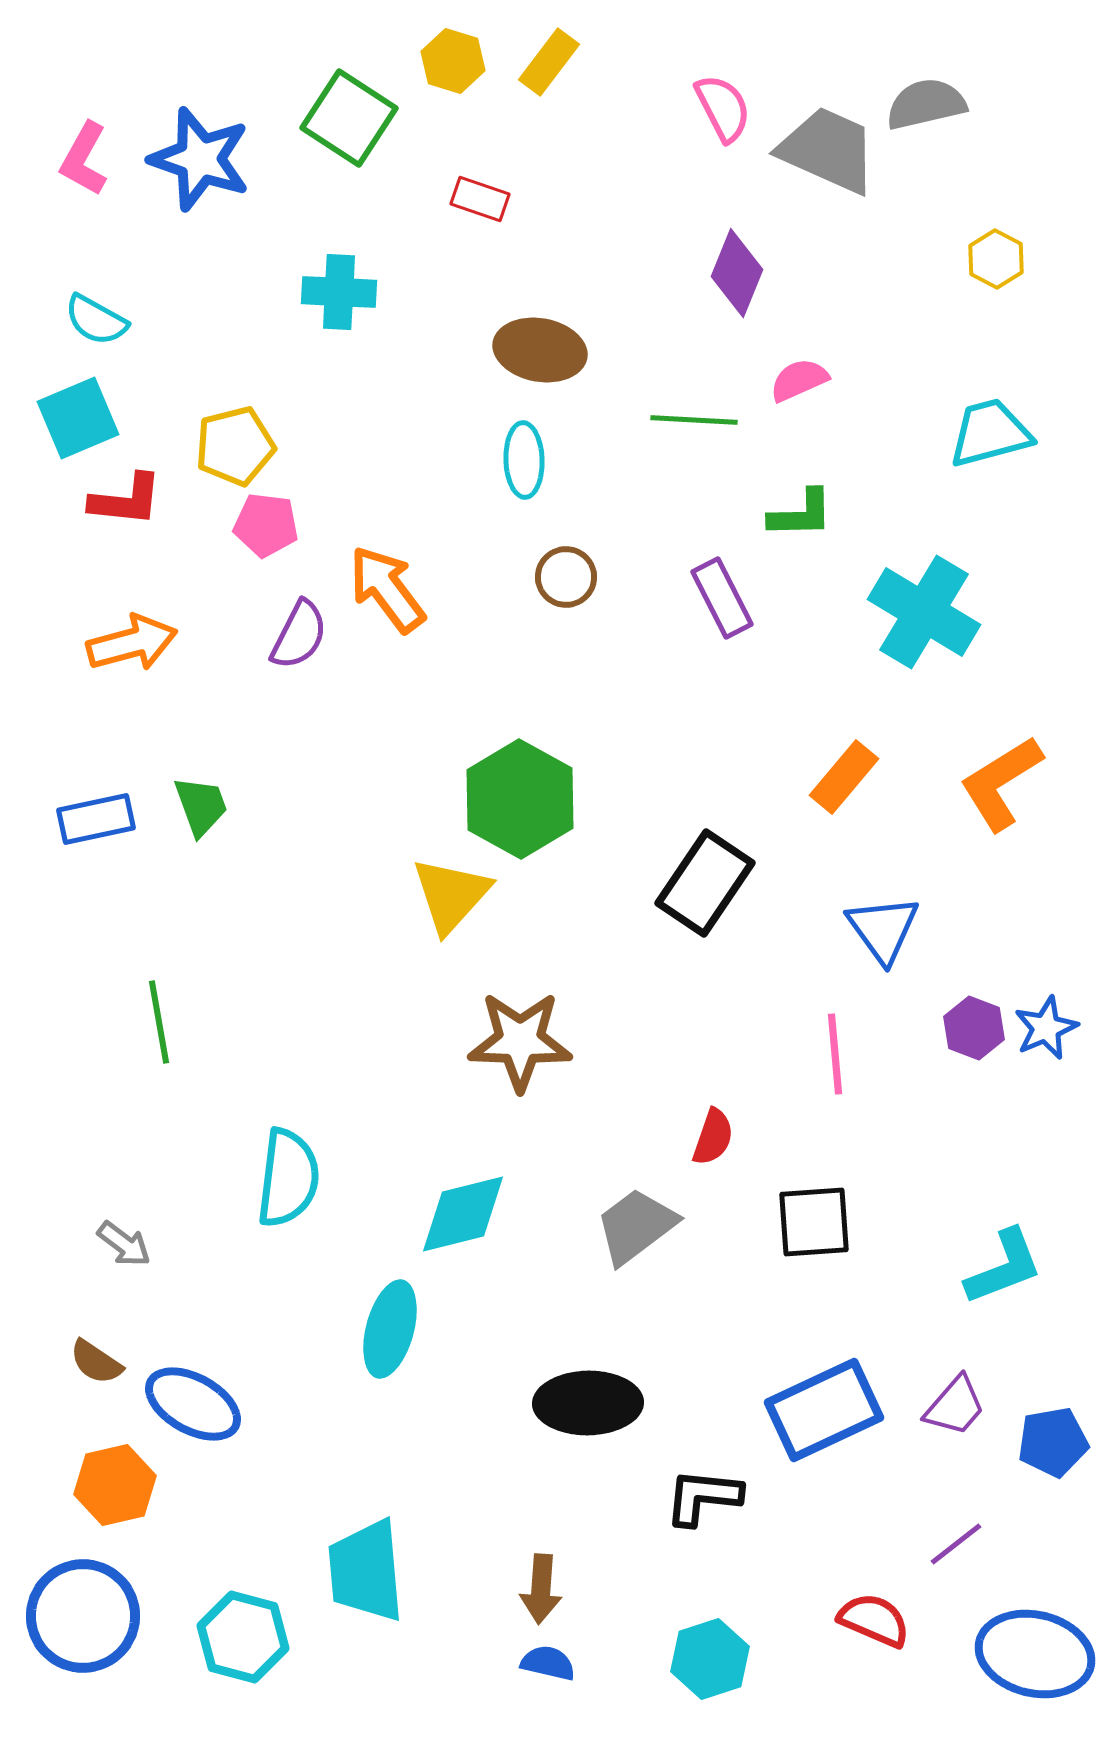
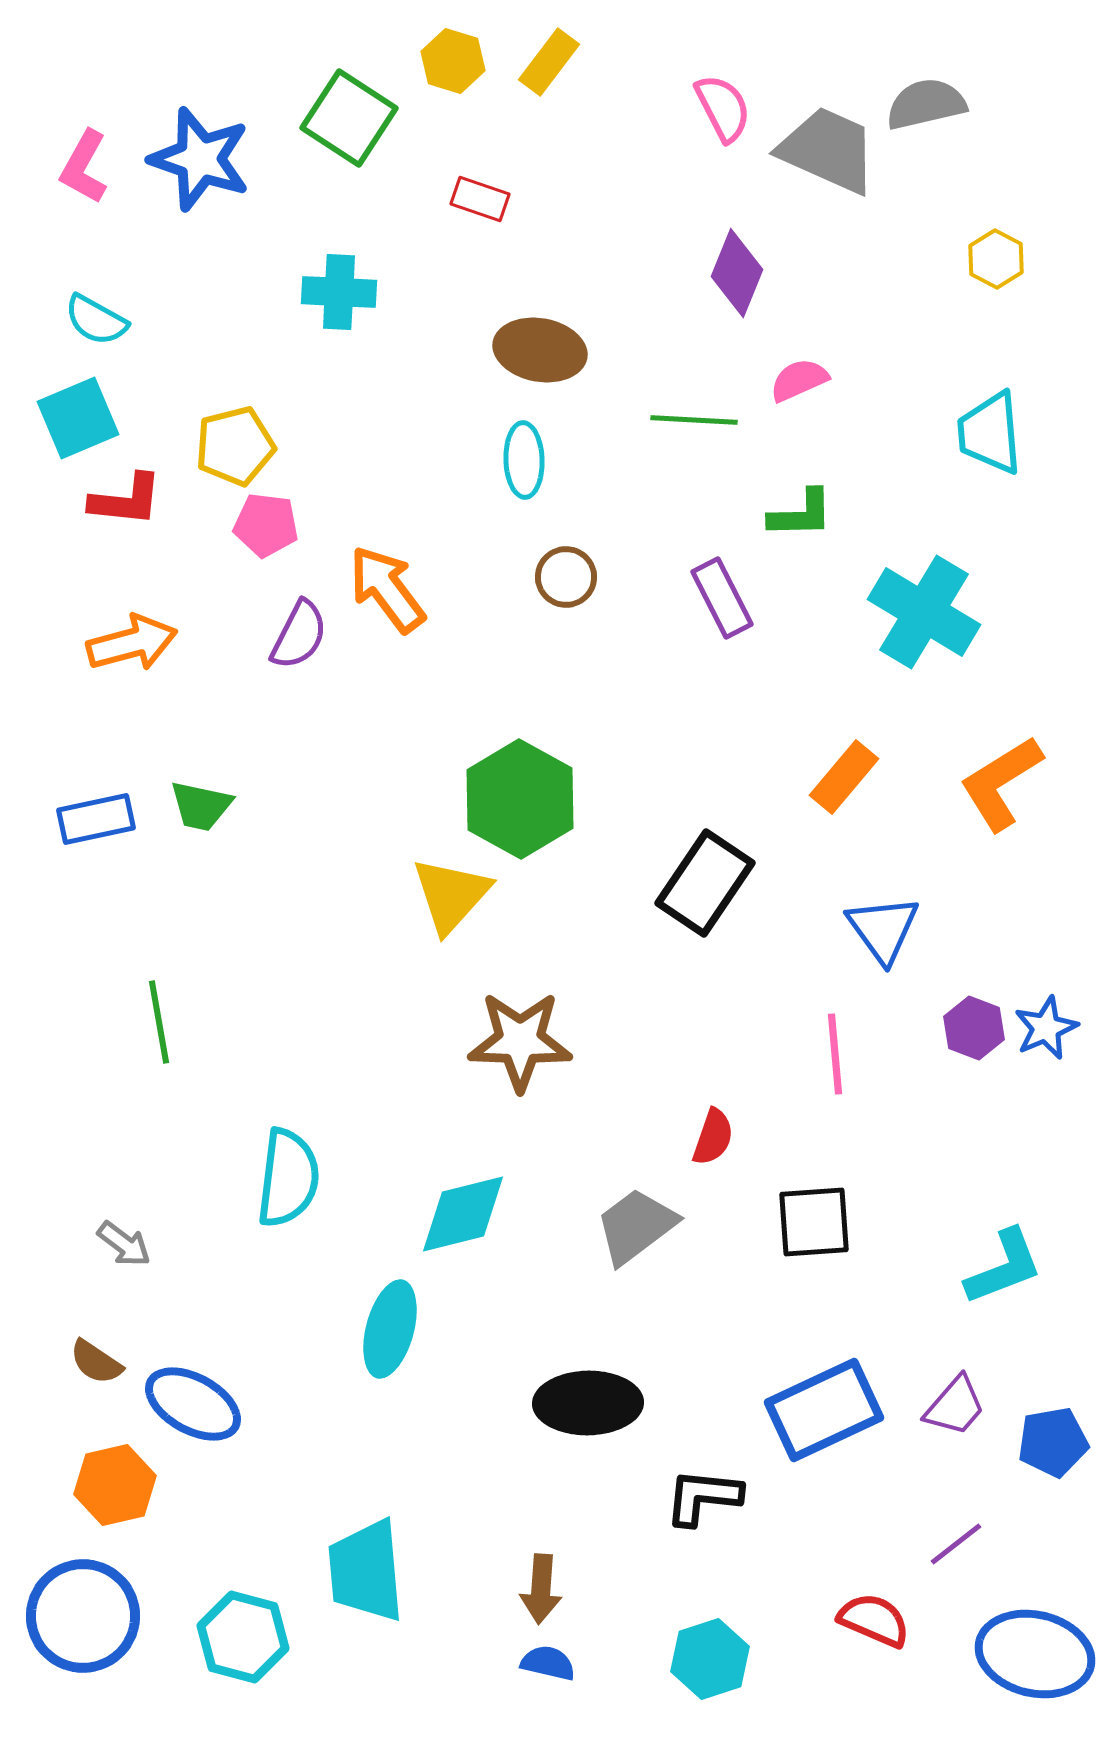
pink L-shape at (84, 159): moved 8 px down
cyan trapezoid at (990, 433): rotated 80 degrees counterclockwise
green trapezoid at (201, 806): rotated 122 degrees clockwise
